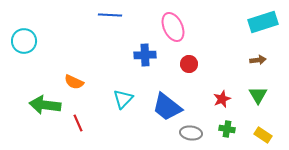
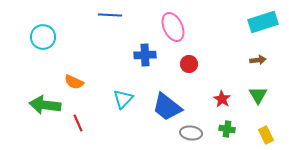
cyan circle: moved 19 px right, 4 px up
red star: rotated 18 degrees counterclockwise
yellow rectangle: moved 3 px right; rotated 30 degrees clockwise
